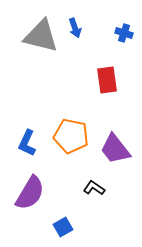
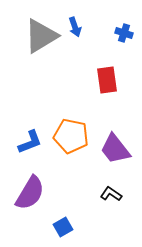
blue arrow: moved 1 px up
gray triangle: rotated 45 degrees counterclockwise
blue L-shape: moved 3 px right, 1 px up; rotated 136 degrees counterclockwise
black L-shape: moved 17 px right, 6 px down
